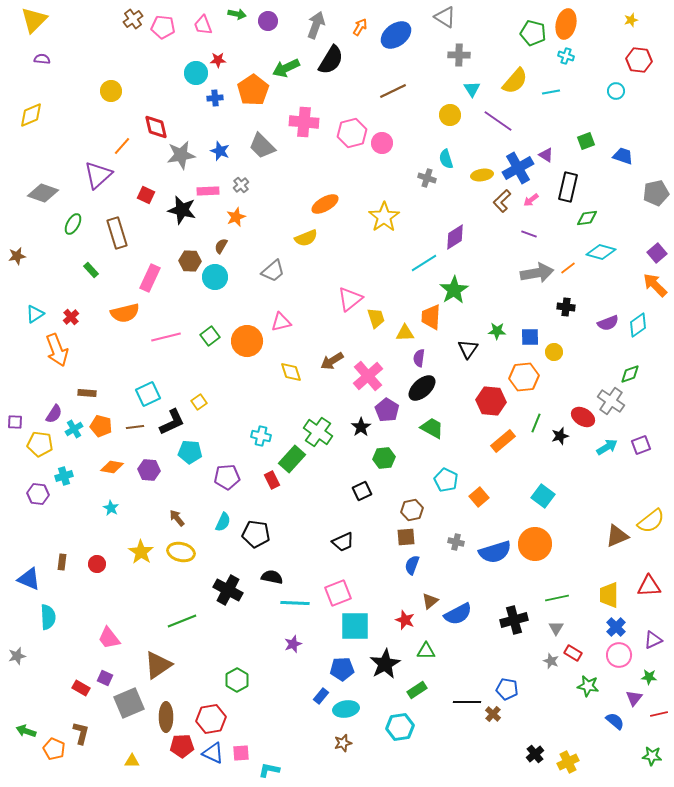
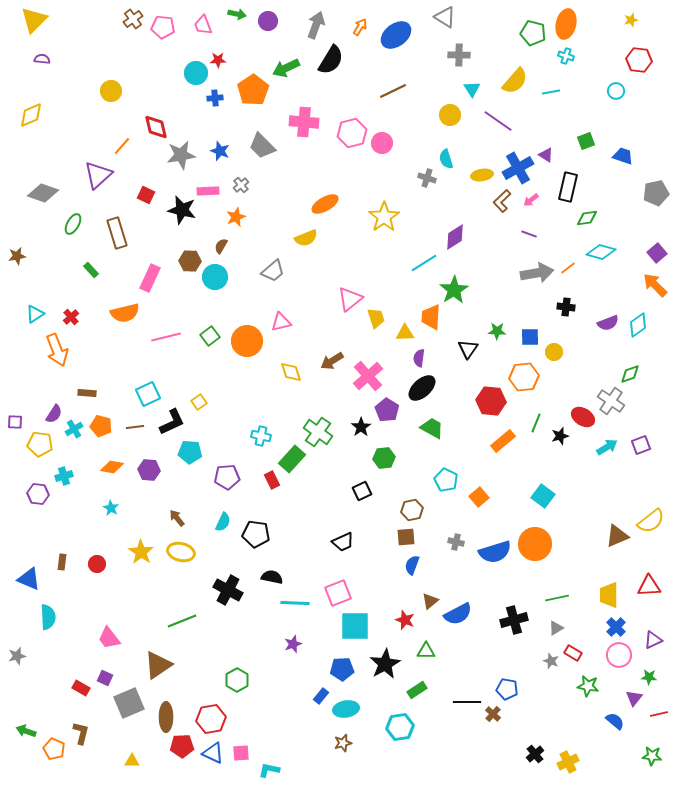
gray triangle at (556, 628): rotated 28 degrees clockwise
